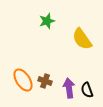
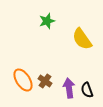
brown cross: rotated 16 degrees clockwise
